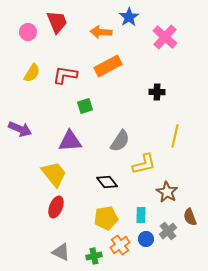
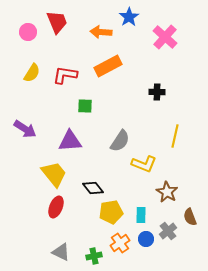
green square: rotated 21 degrees clockwise
purple arrow: moved 5 px right; rotated 10 degrees clockwise
yellow L-shape: rotated 35 degrees clockwise
black diamond: moved 14 px left, 6 px down
yellow pentagon: moved 5 px right, 6 px up
orange cross: moved 2 px up
